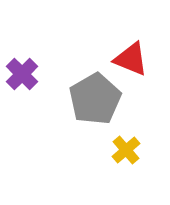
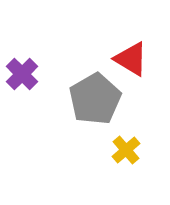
red triangle: rotated 9 degrees clockwise
